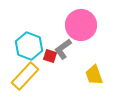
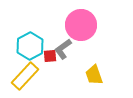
cyan hexagon: moved 1 px right; rotated 12 degrees clockwise
red square: rotated 24 degrees counterclockwise
